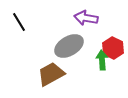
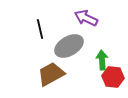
purple arrow: rotated 15 degrees clockwise
black line: moved 21 px right, 7 px down; rotated 18 degrees clockwise
red hexagon: moved 29 px down; rotated 20 degrees counterclockwise
